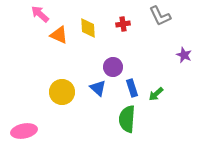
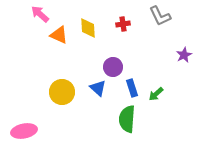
purple star: rotated 21 degrees clockwise
